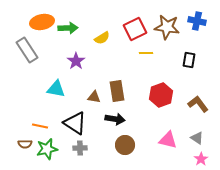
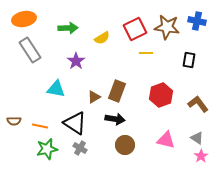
orange ellipse: moved 18 px left, 3 px up
gray rectangle: moved 3 px right
brown rectangle: rotated 30 degrees clockwise
brown triangle: rotated 40 degrees counterclockwise
pink triangle: moved 2 px left
brown semicircle: moved 11 px left, 23 px up
gray cross: rotated 32 degrees clockwise
pink star: moved 3 px up
